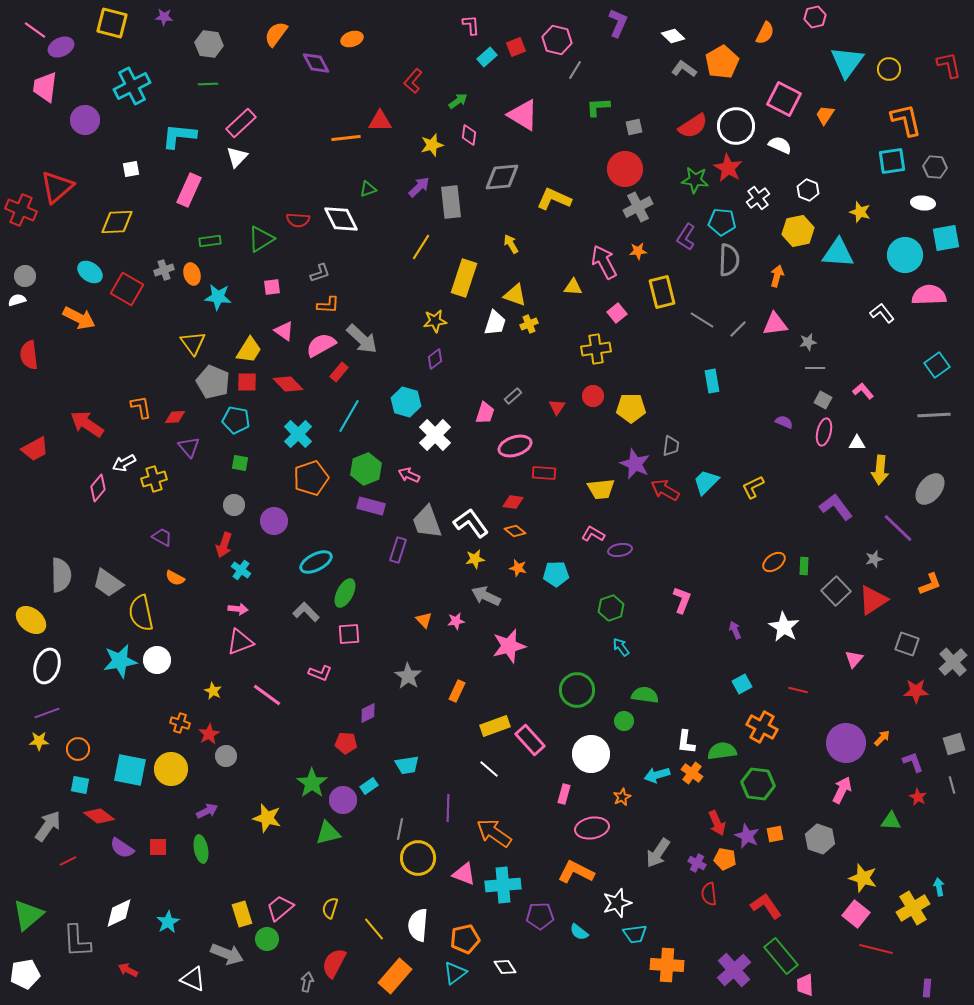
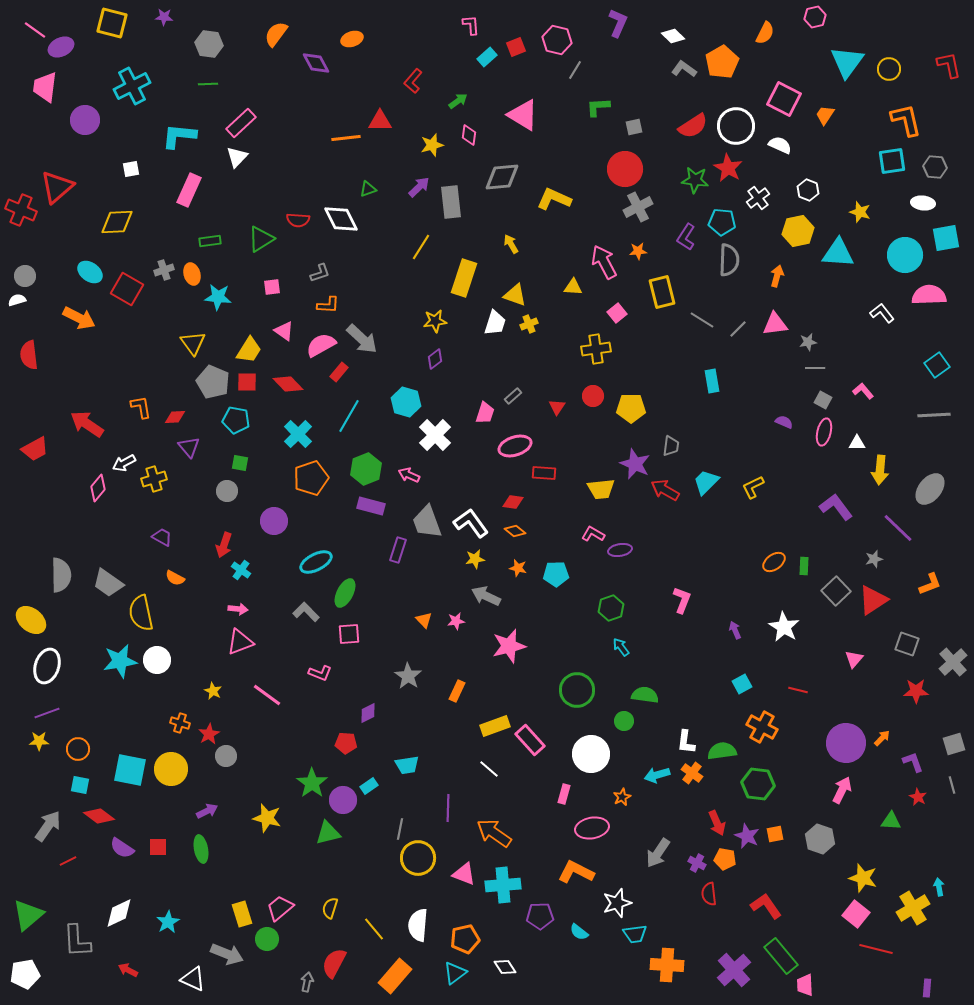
gray circle at (234, 505): moved 7 px left, 14 px up
